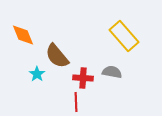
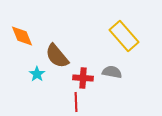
orange diamond: moved 1 px left, 1 px down
